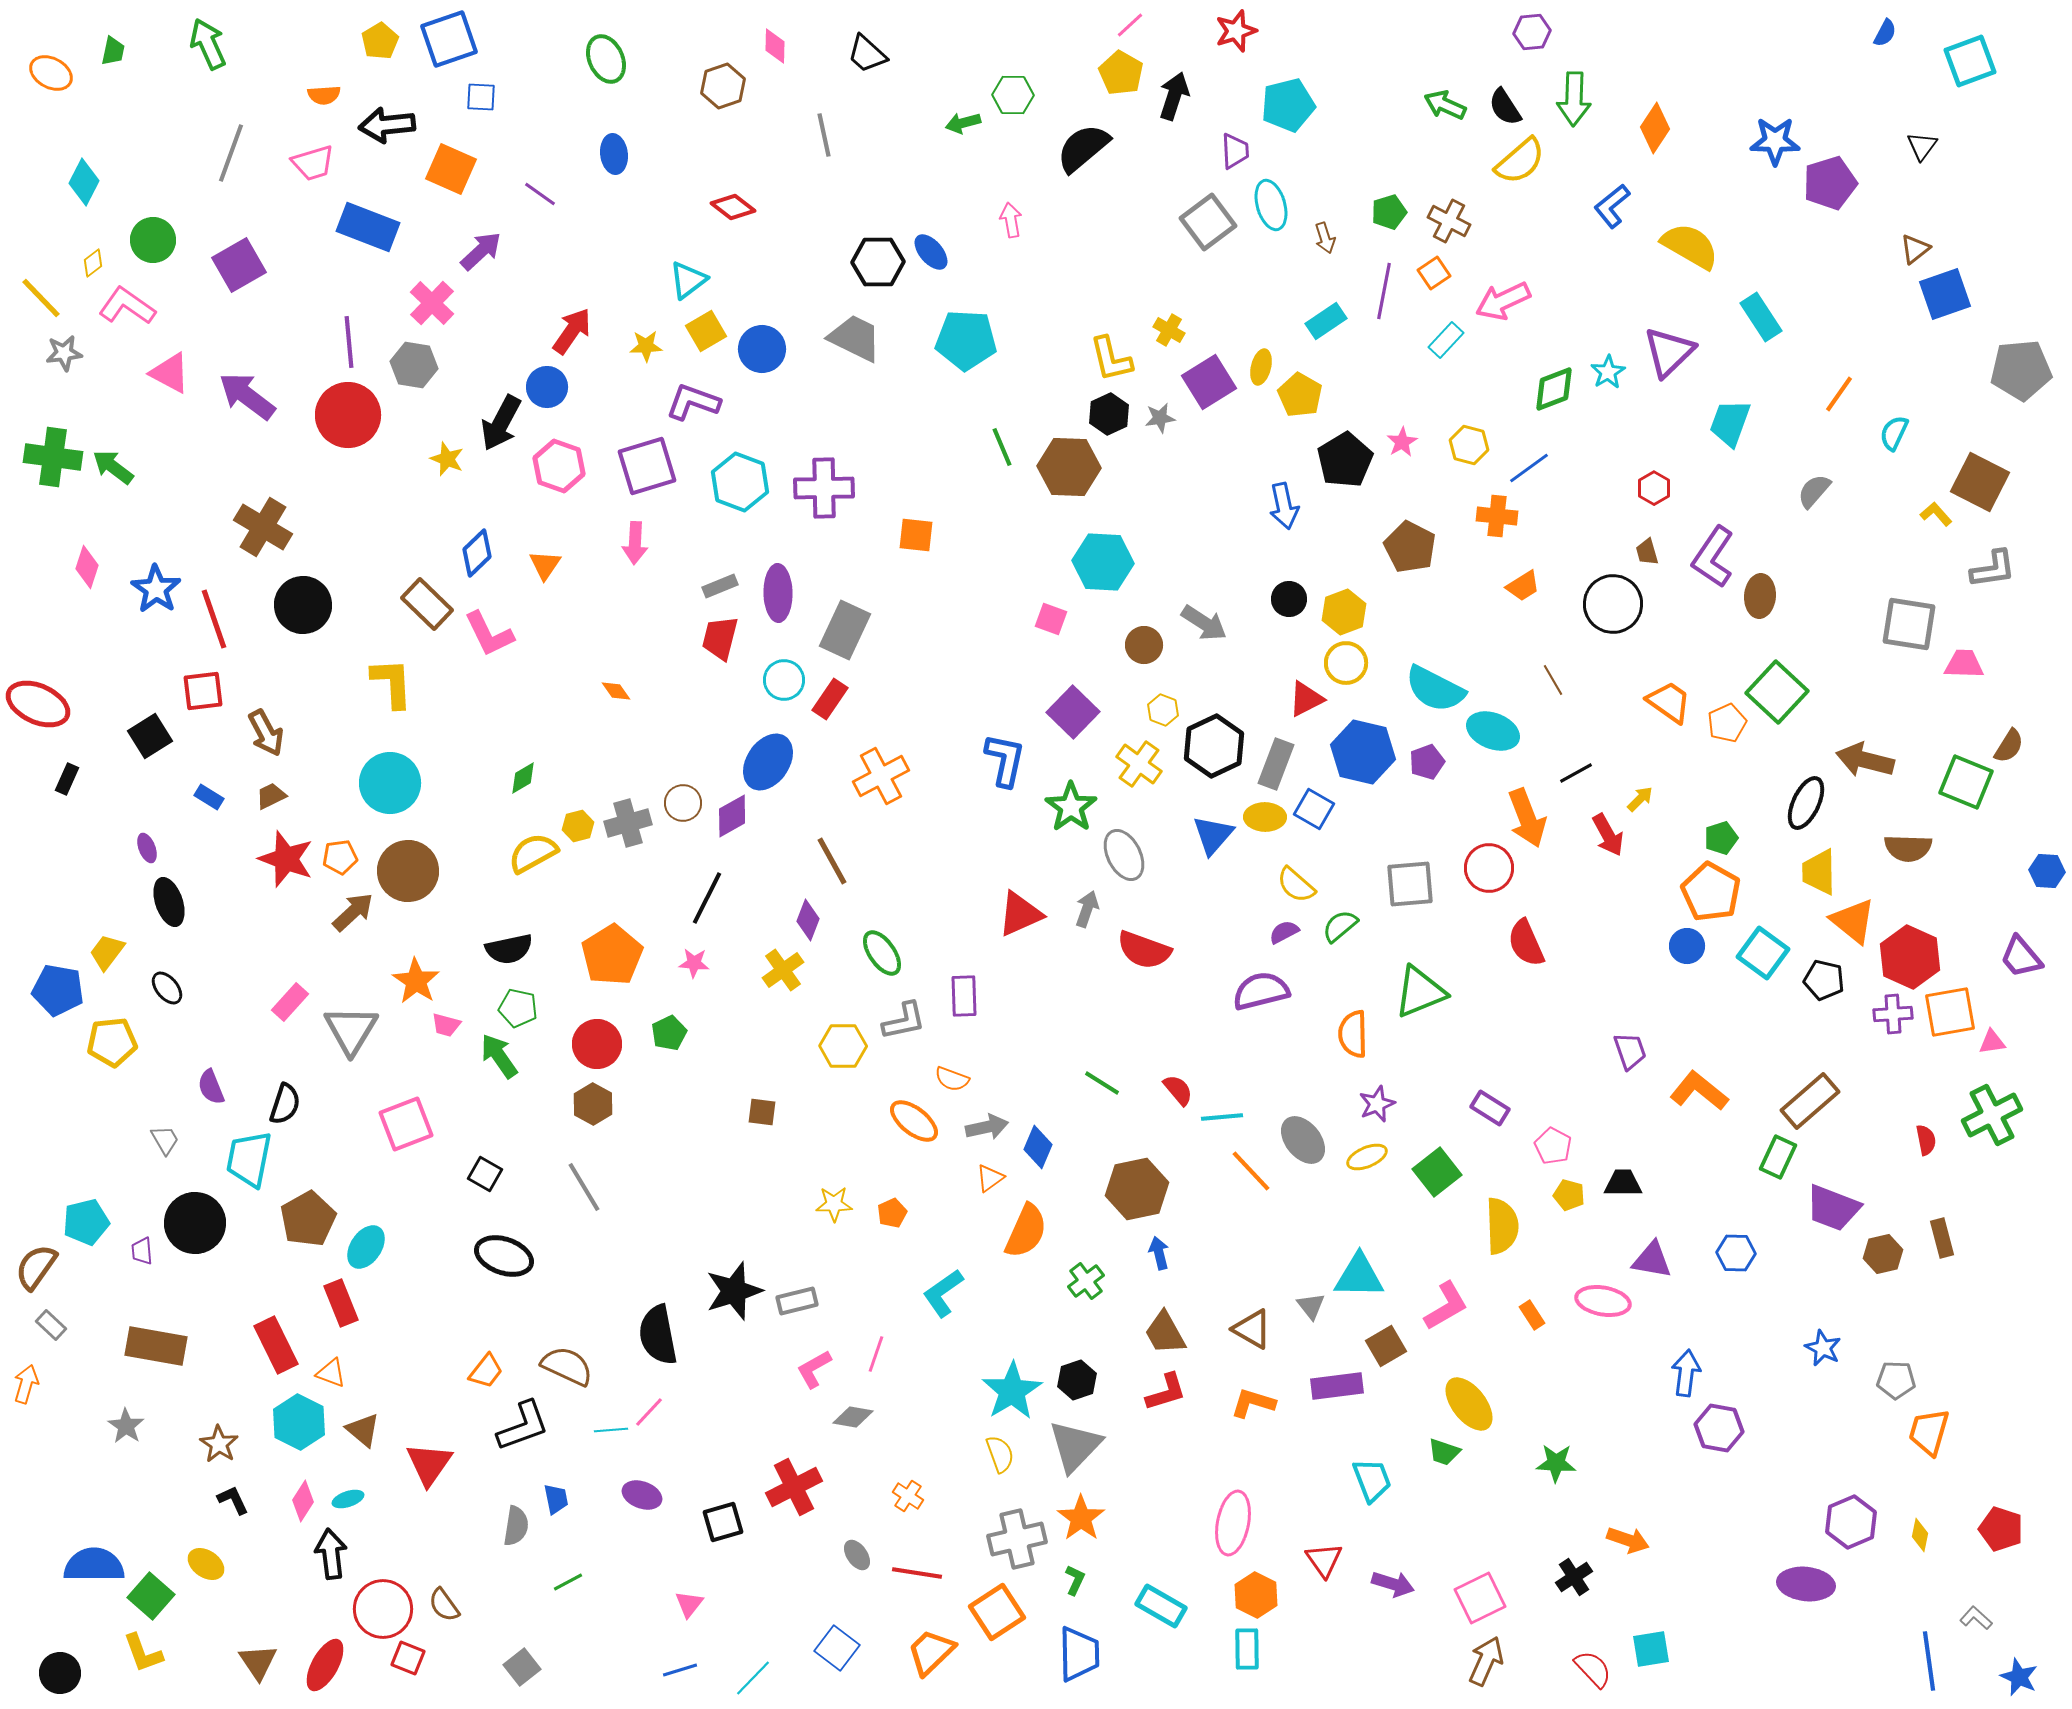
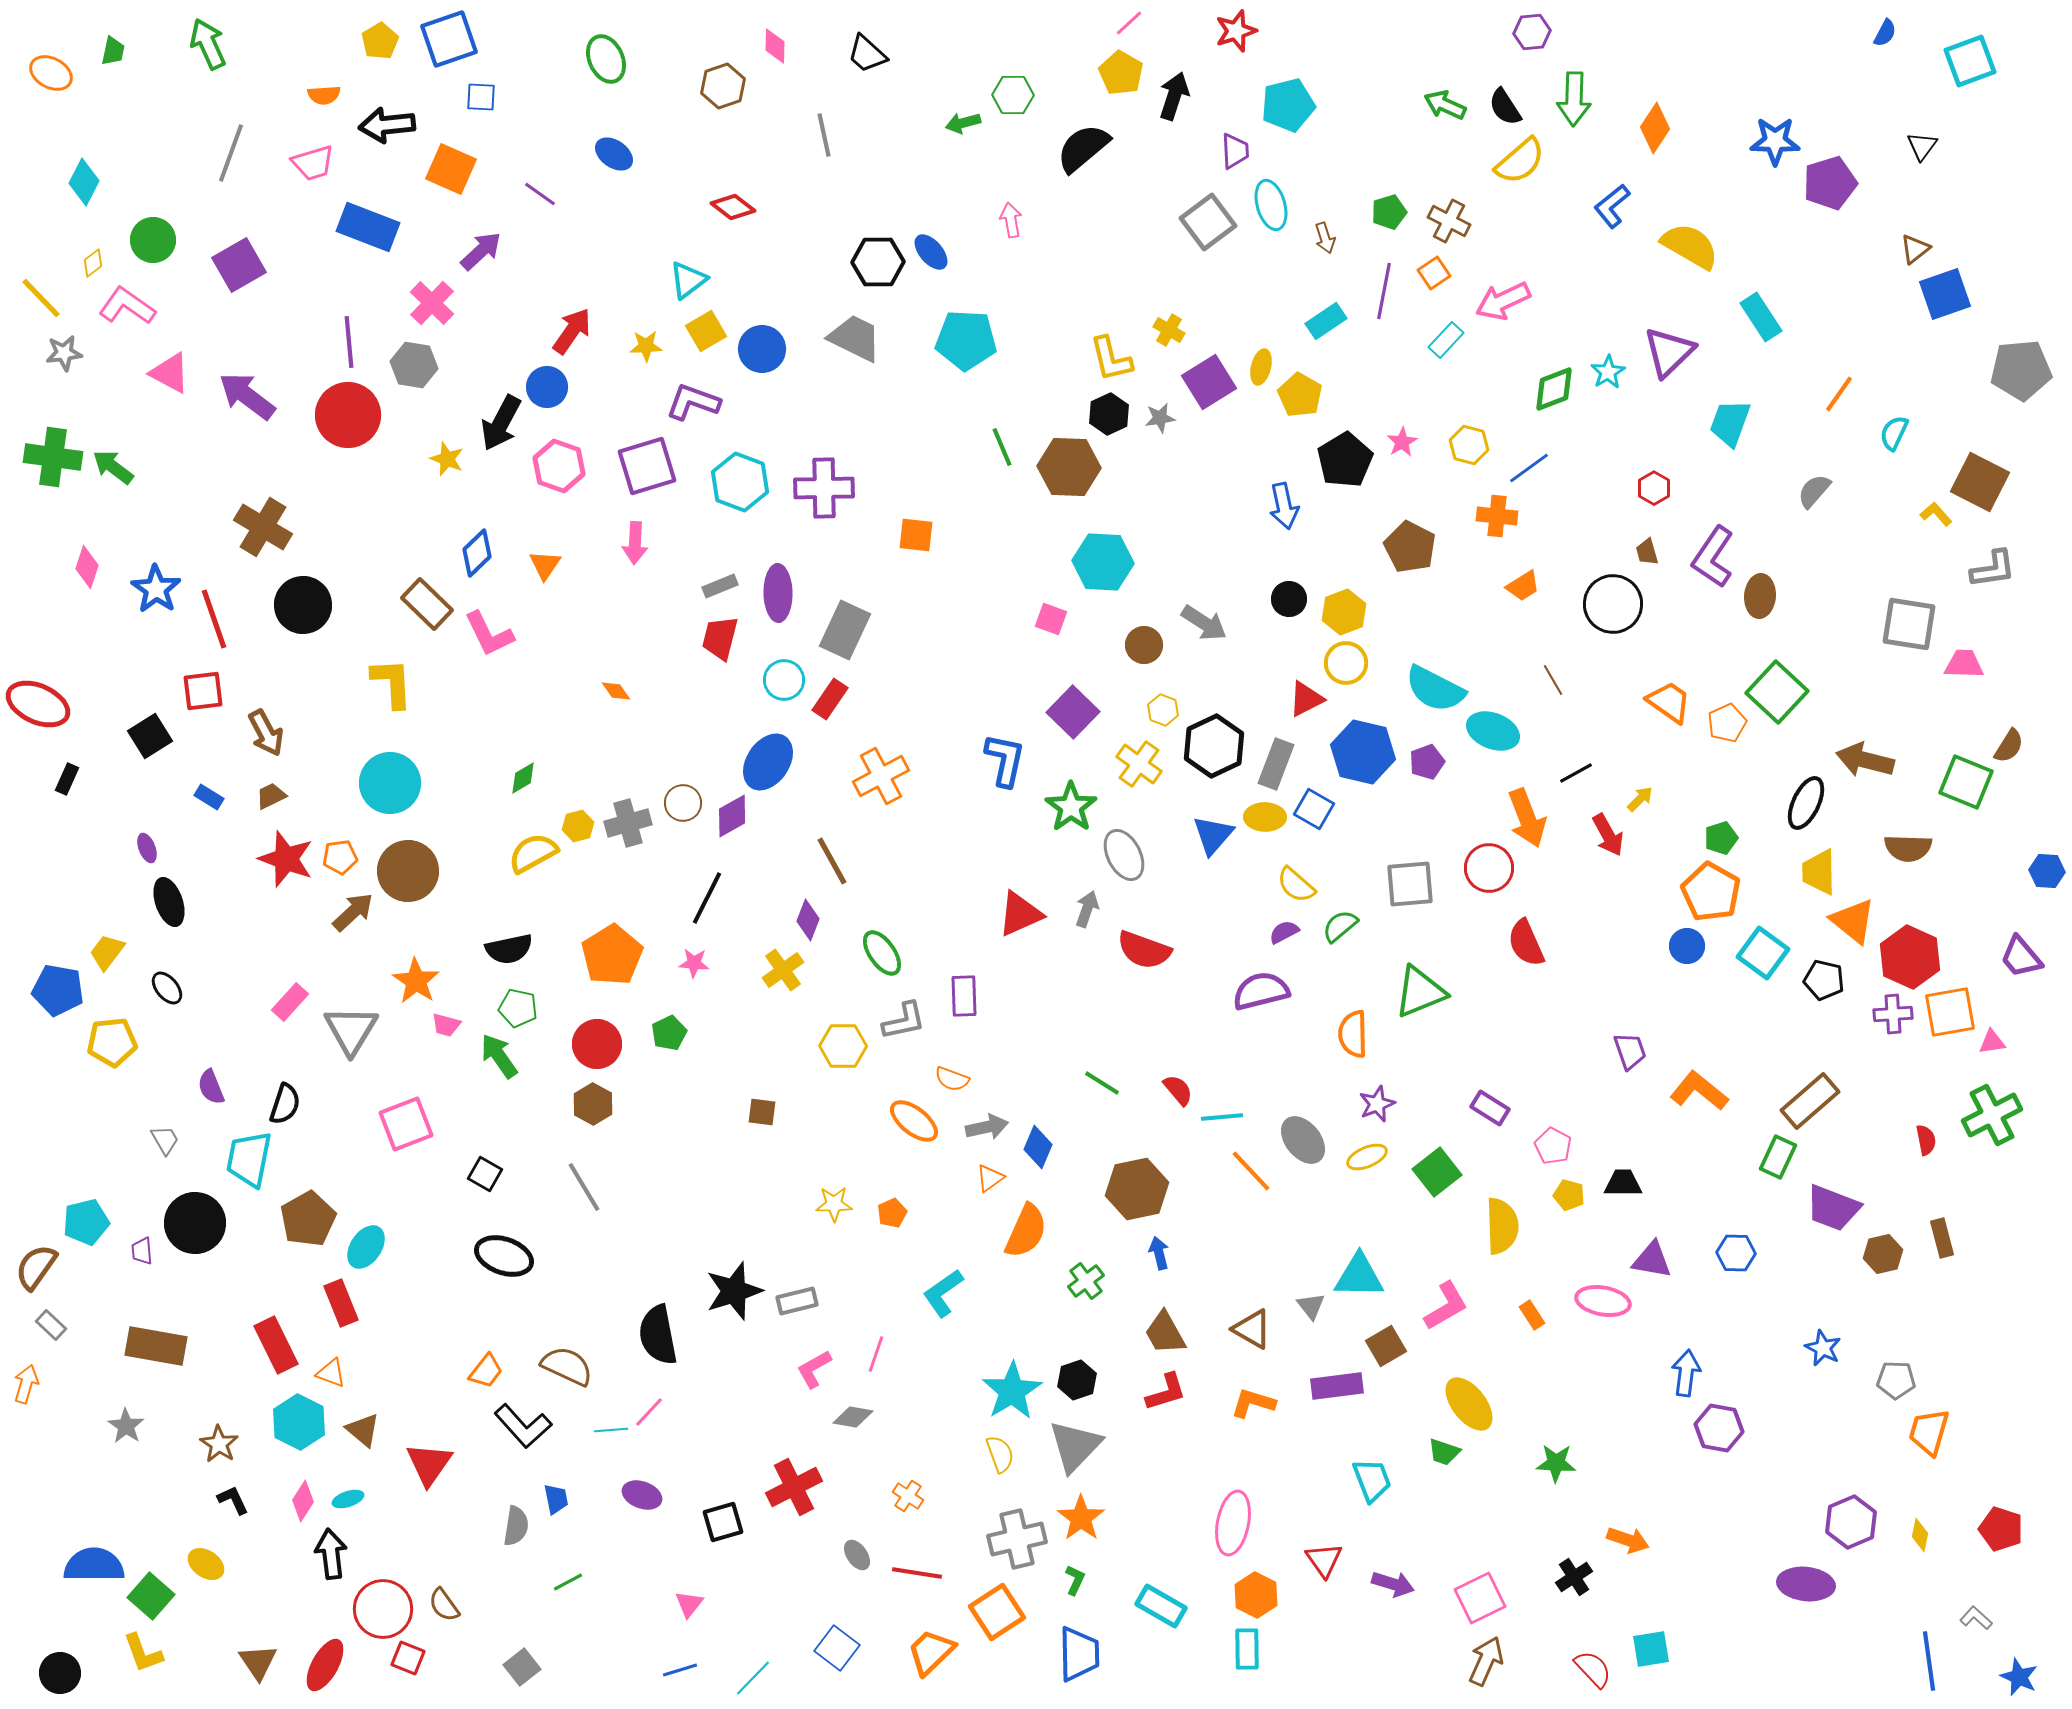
pink line at (1130, 25): moved 1 px left, 2 px up
blue ellipse at (614, 154): rotated 48 degrees counterclockwise
black L-shape at (523, 1426): rotated 68 degrees clockwise
